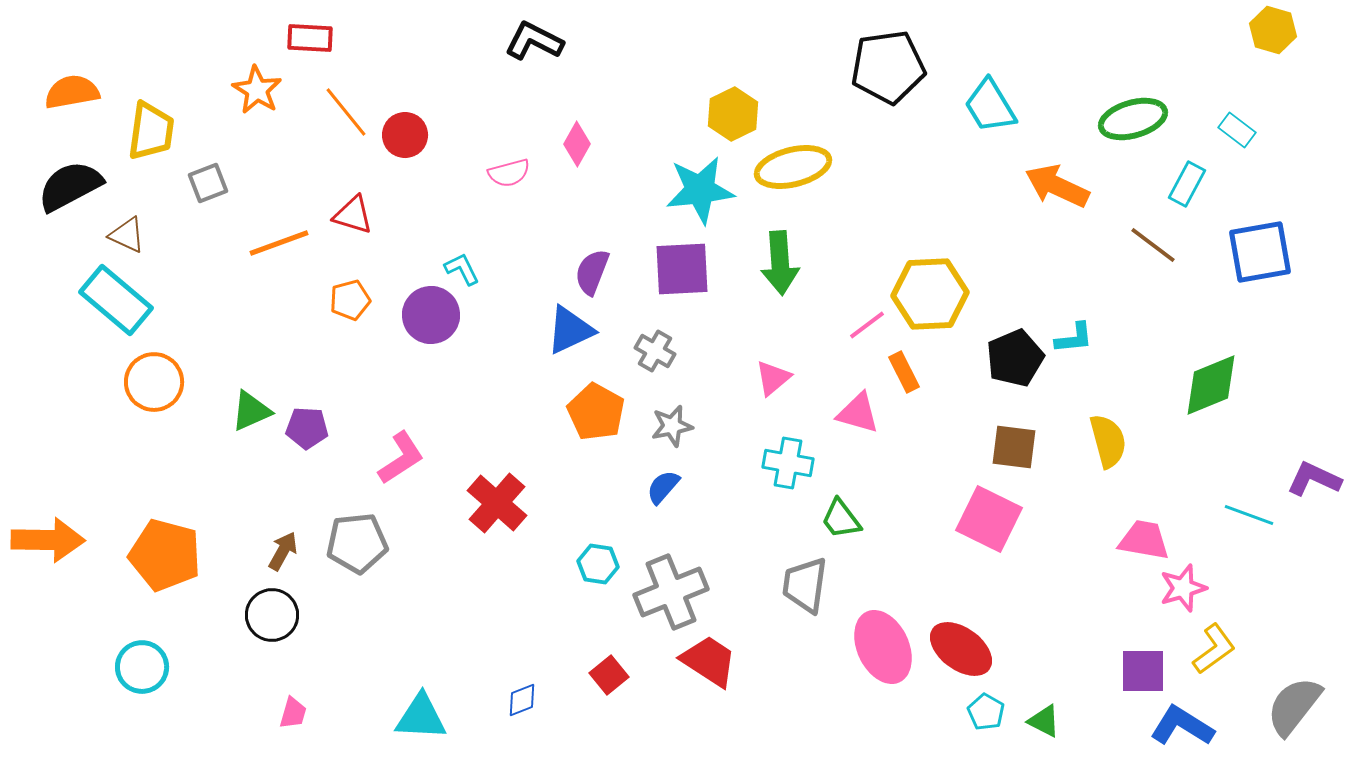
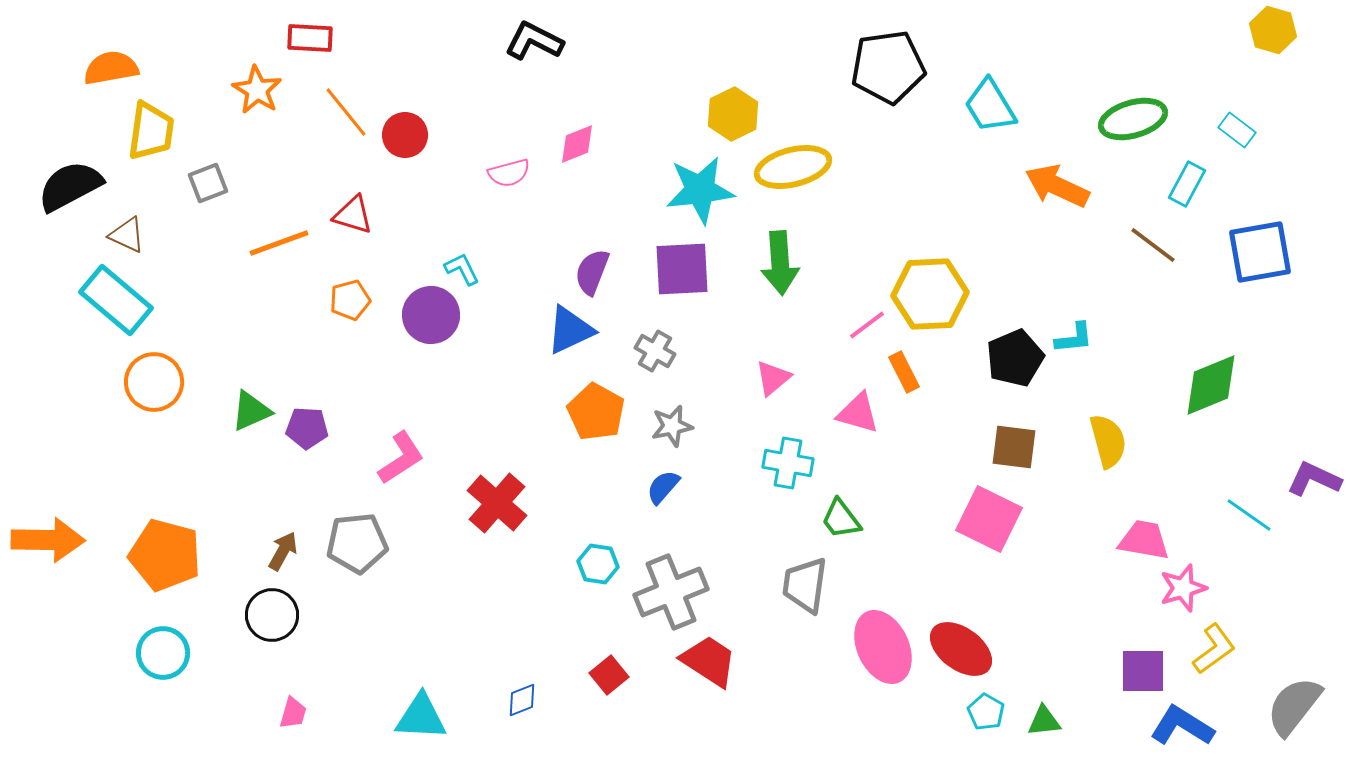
orange semicircle at (72, 92): moved 39 px right, 24 px up
pink diamond at (577, 144): rotated 39 degrees clockwise
cyan line at (1249, 515): rotated 15 degrees clockwise
cyan circle at (142, 667): moved 21 px right, 14 px up
green triangle at (1044, 721): rotated 33 degrees counterclockwise
